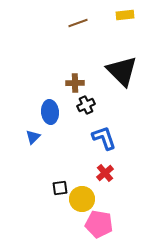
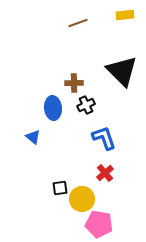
brown cross: moved 1 px left
blue ellipse: moved 3 px right, 4 px up
blue triangle: rotated 35 degrees counterclockwise
